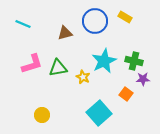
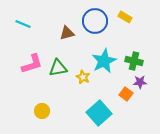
brown triangle: moved 2 px right
purple star: moved 3 px left, 3 px down
yellow circle: moved 4 px up
